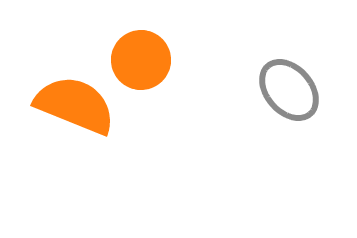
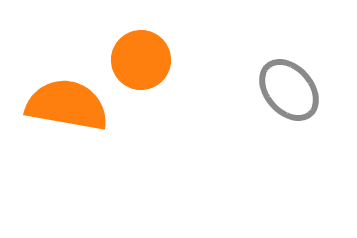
orange semicircle: moved 8 px left; rotated 12 degrees counterclockwise
